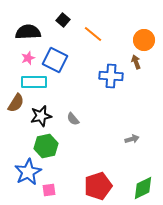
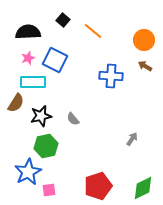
orange line: moved 3 px up
brown arrow: moved 9 px right, 4 px down; rotated 40 degrees counterclockwise
cyan rectangle: moved 1 px left
gray arrow: rotated 40 degrees counterclockwise
